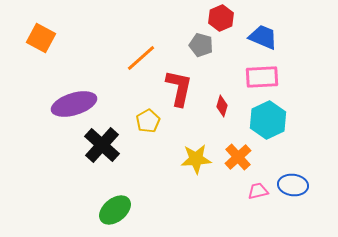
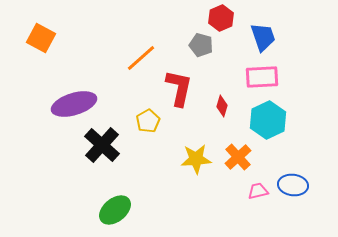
blue trapezoid: rotated 48 degrees clockwise
